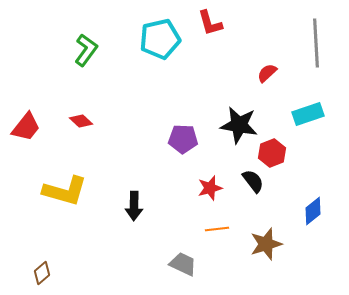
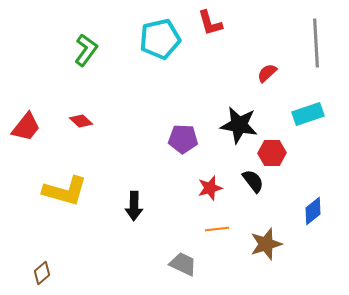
red hexagon: rotated 20 degrees clockwise
